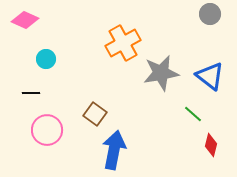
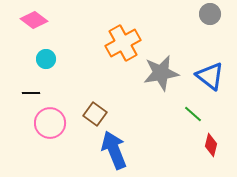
pink diamond: moved 9 px right; rotated 12 degrees clockwise
pink circle: moved 3 px right, 7 px up
blue arrow: rotated 33 degrees counterclockwise
